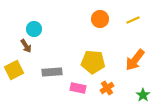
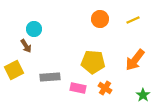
gray rectangle: moved 2 px left, 5 px down
orange cross: moved 2 px left; rotated 24 degrees counterclockwise
